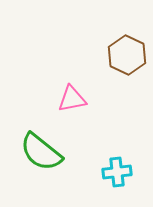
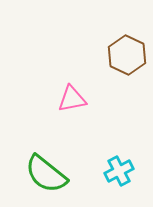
green semicircle: moved 5 px right, 22 px down
cyan cross: moved 2 px right, 1 px up; rotated 20 degrees counterclockwise
